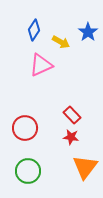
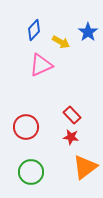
blue diamond: rotated 10 degrees clockwise
red circle: moved 1 px right, 1 px up
orange triangle: rotated 16 degrees clockwise
green circle: moved 3 px right, 1 px down
